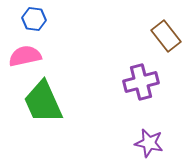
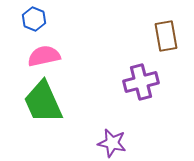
blue hexagon: rotated 15 degrees clockwise
brown rectangle: rotated 28 degrees clockwise
pink semicircle: moved 19 px right
purple star: moved 37 px left
